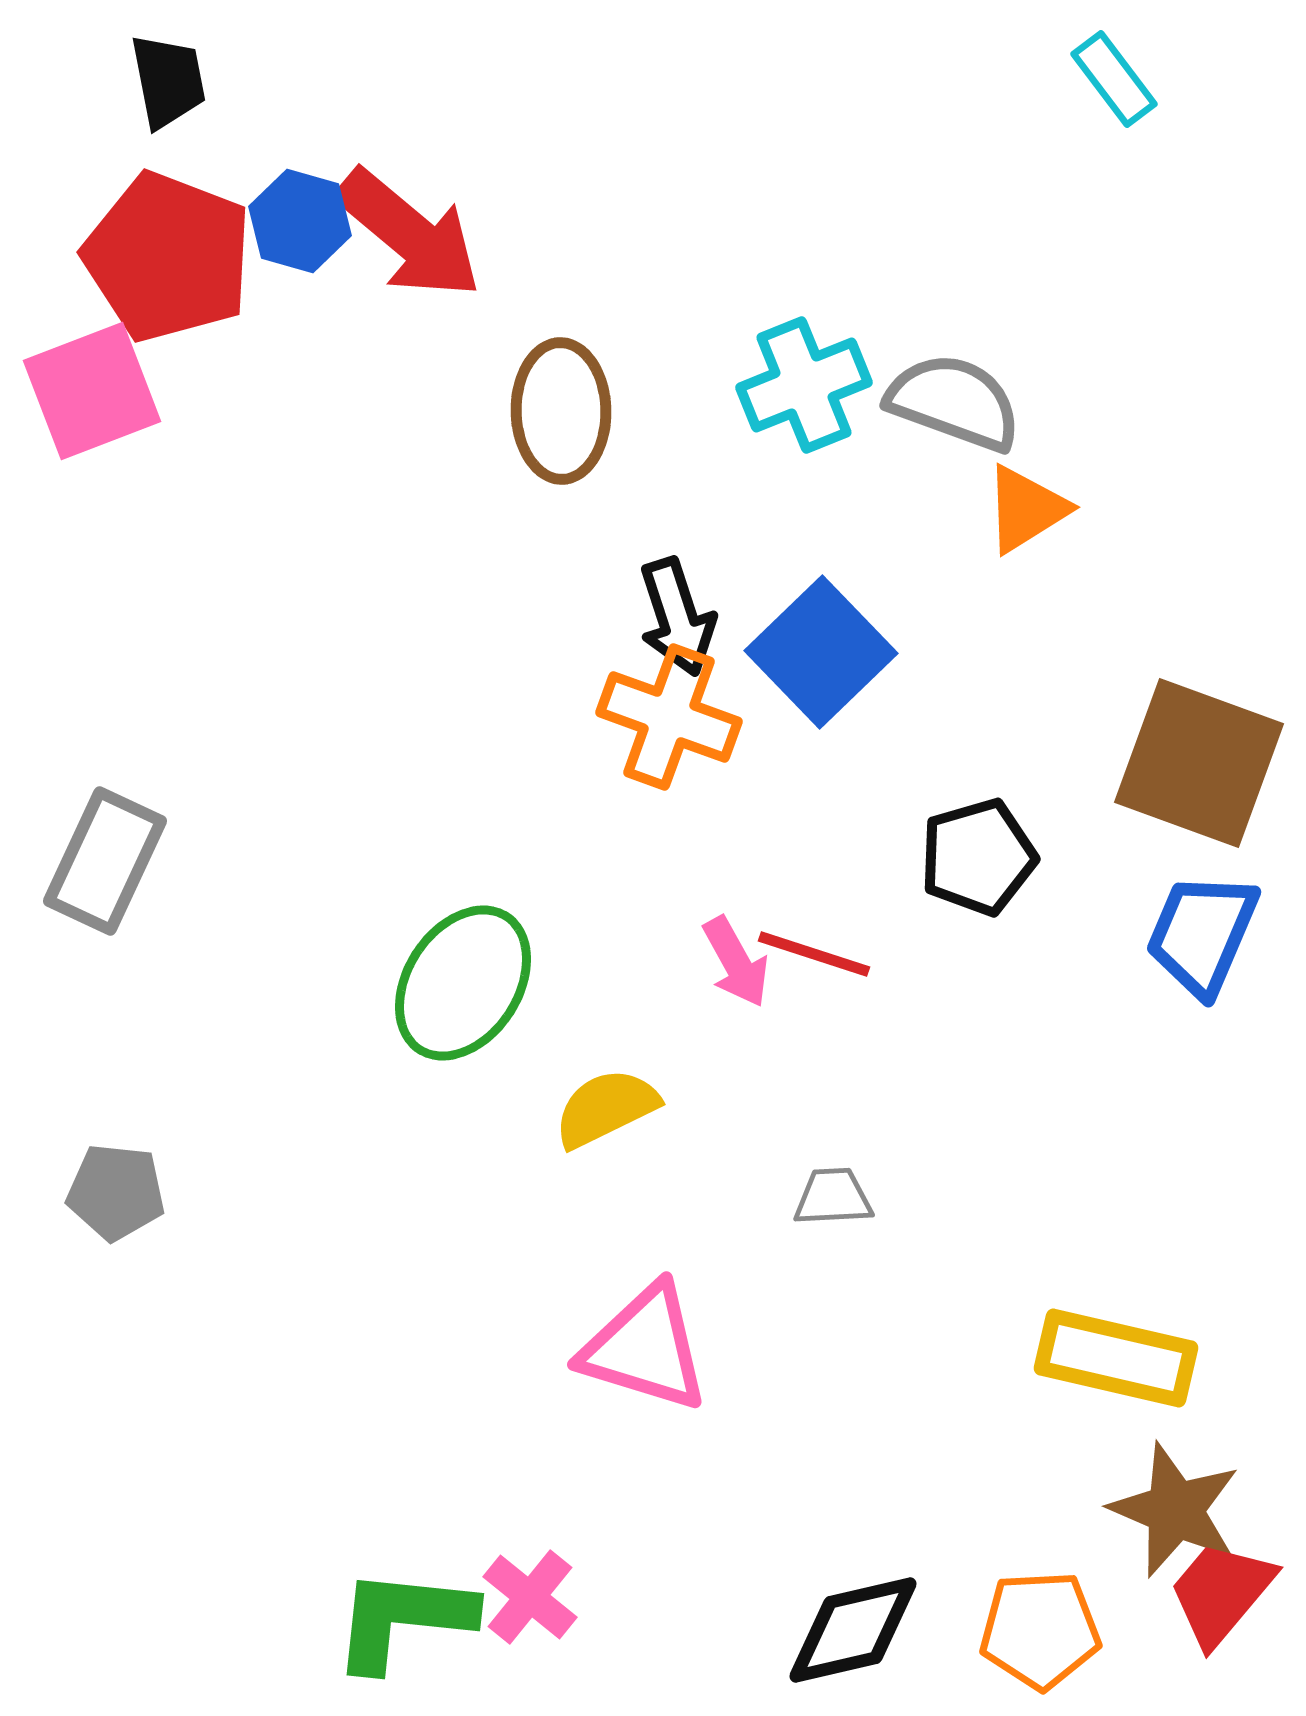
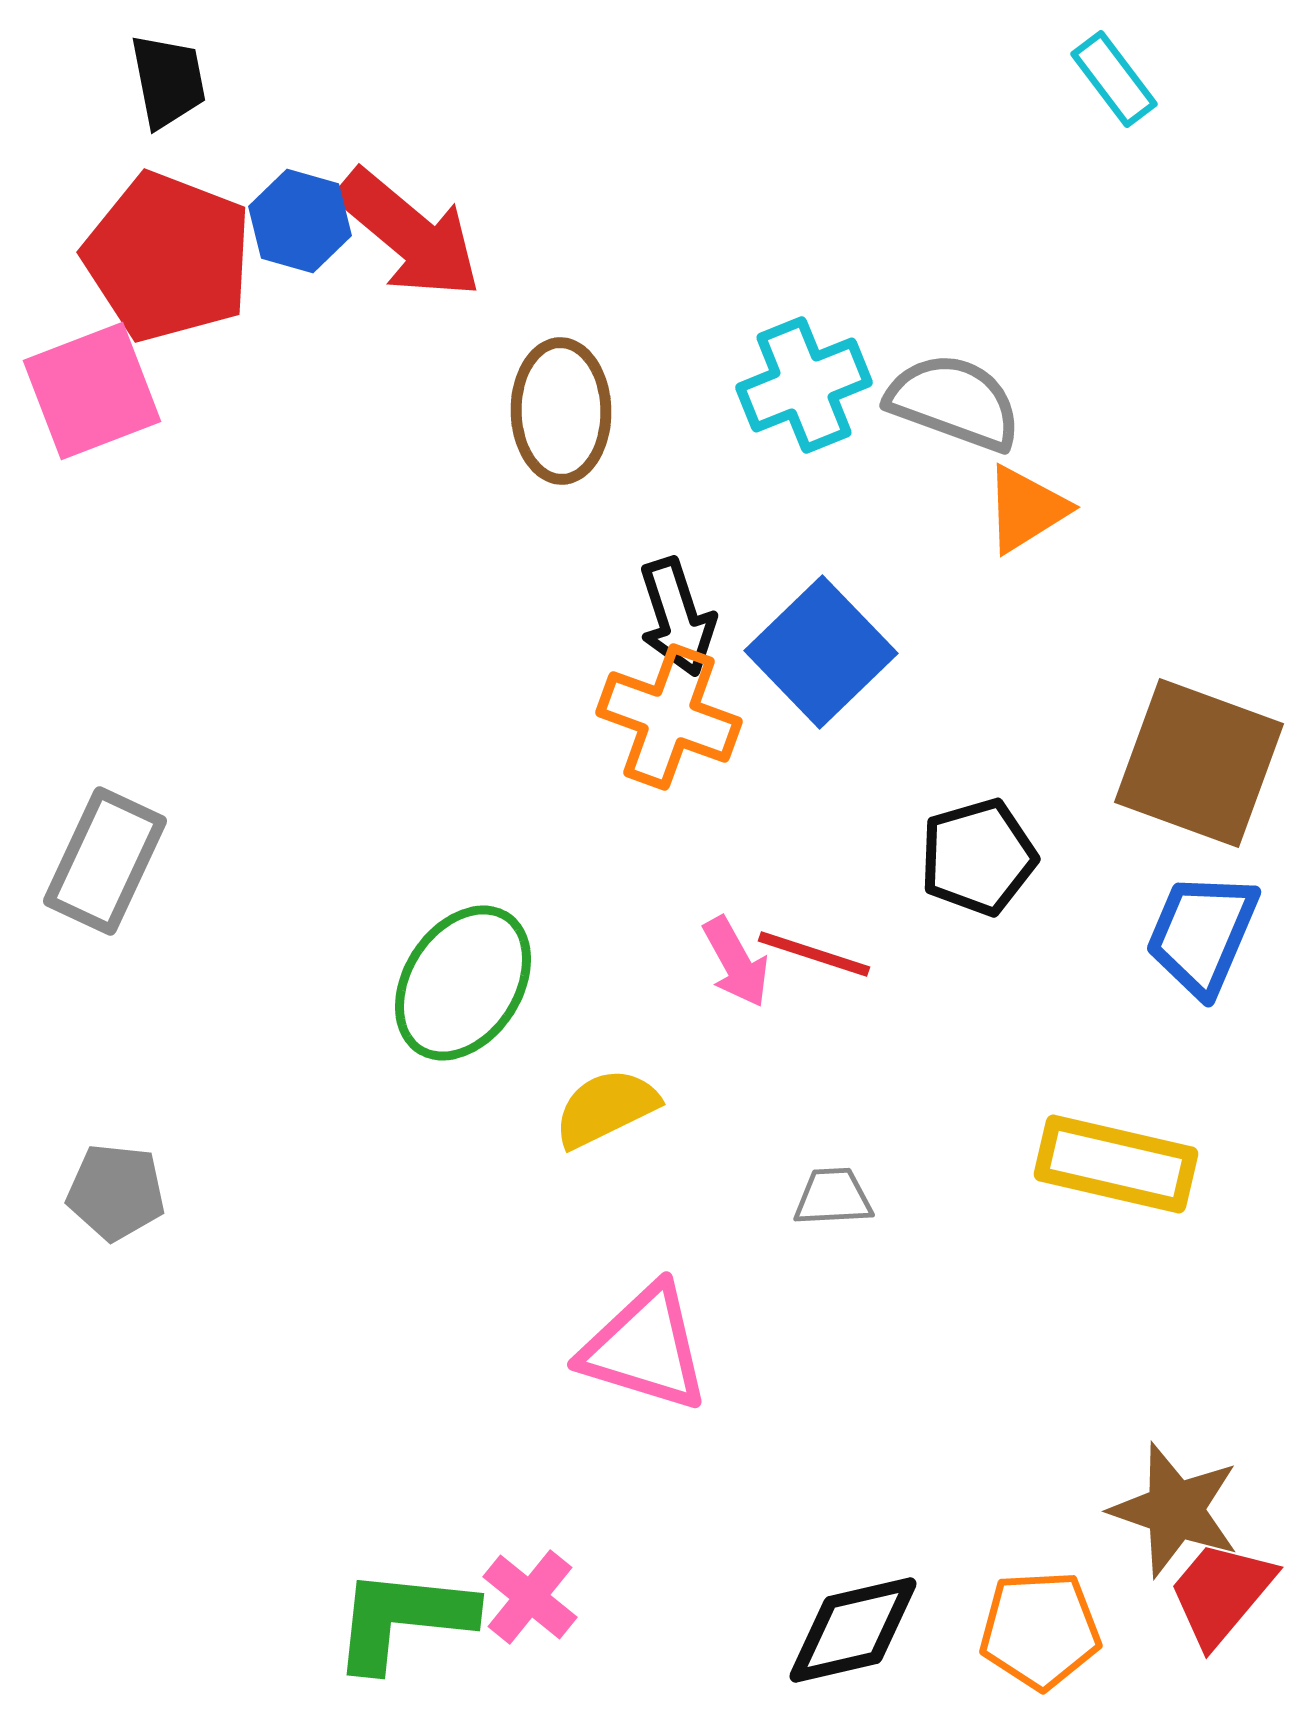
yellow rectangle: moved 194 px up
brown star: rotated 4 degrees counterclockwise
